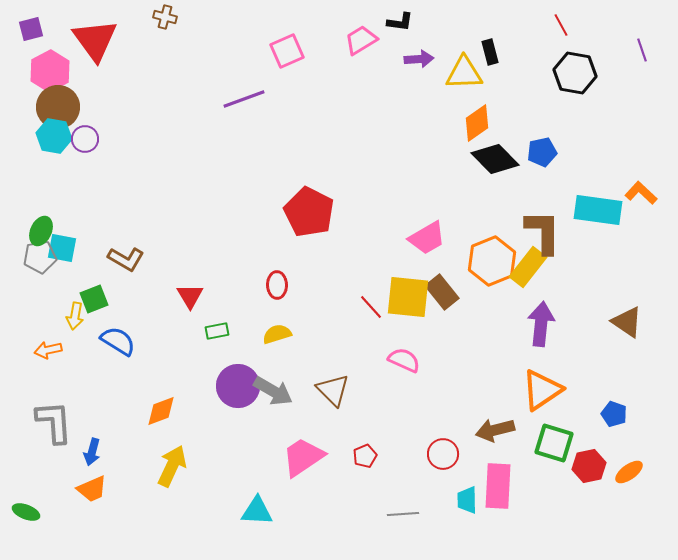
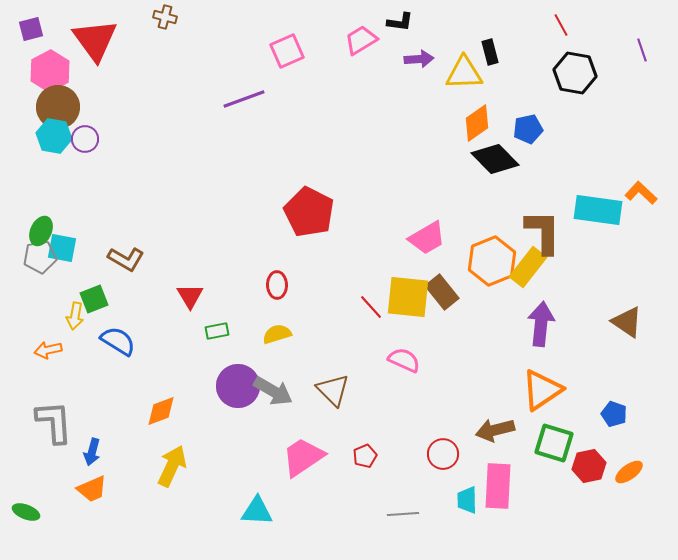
blue pentagon at (542, 152): moved 14 px left, 23 px up
